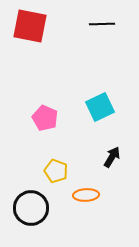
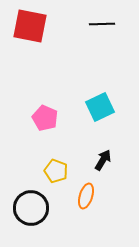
black arrow: moved 9 px left, 3 px down
orange ellipse: moved 1 px down; rotated 70 degrees counterclockwise
